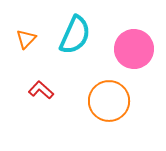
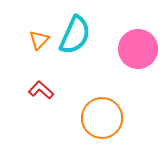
orange triangle: moved 13 px right, 1 px down
pink circle: moved 4 px right
orange circle: moved 7 px left, 17 px down
